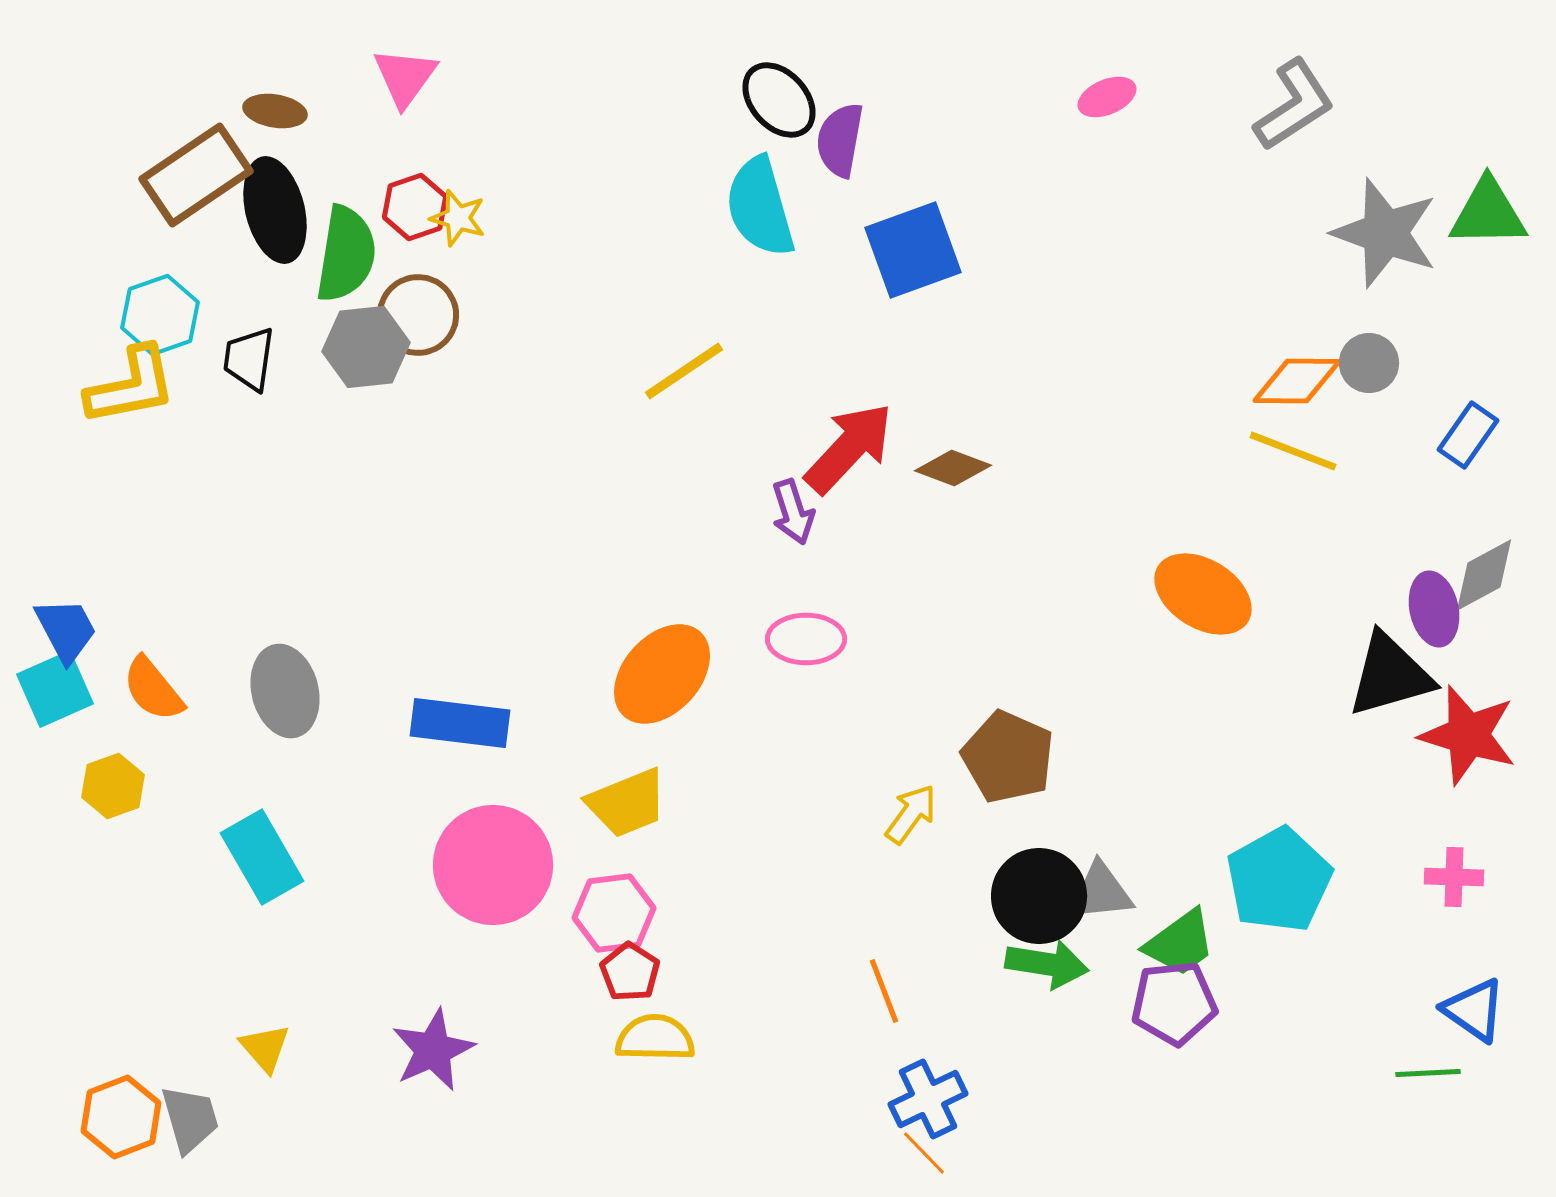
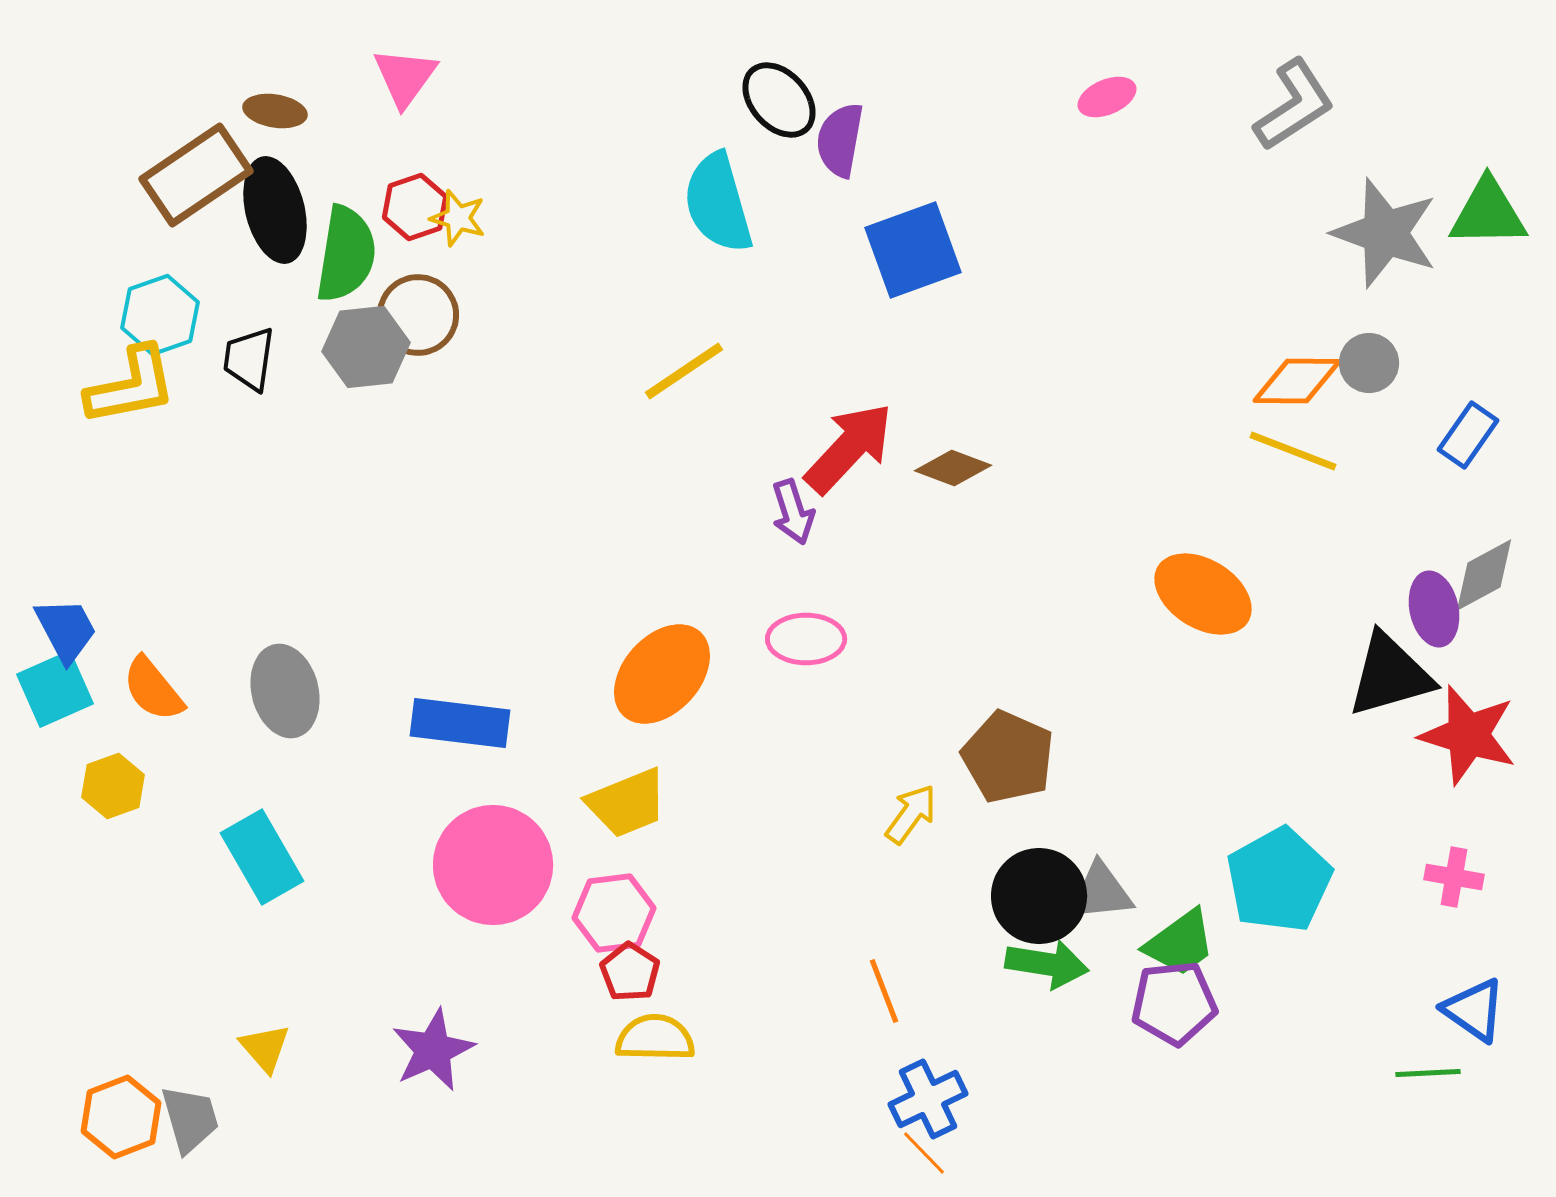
cyan semicircle at (760, 207): moved 42 px left, 4 px up
pink cross at (1454, 877): rotated 8 degrees clockwise
